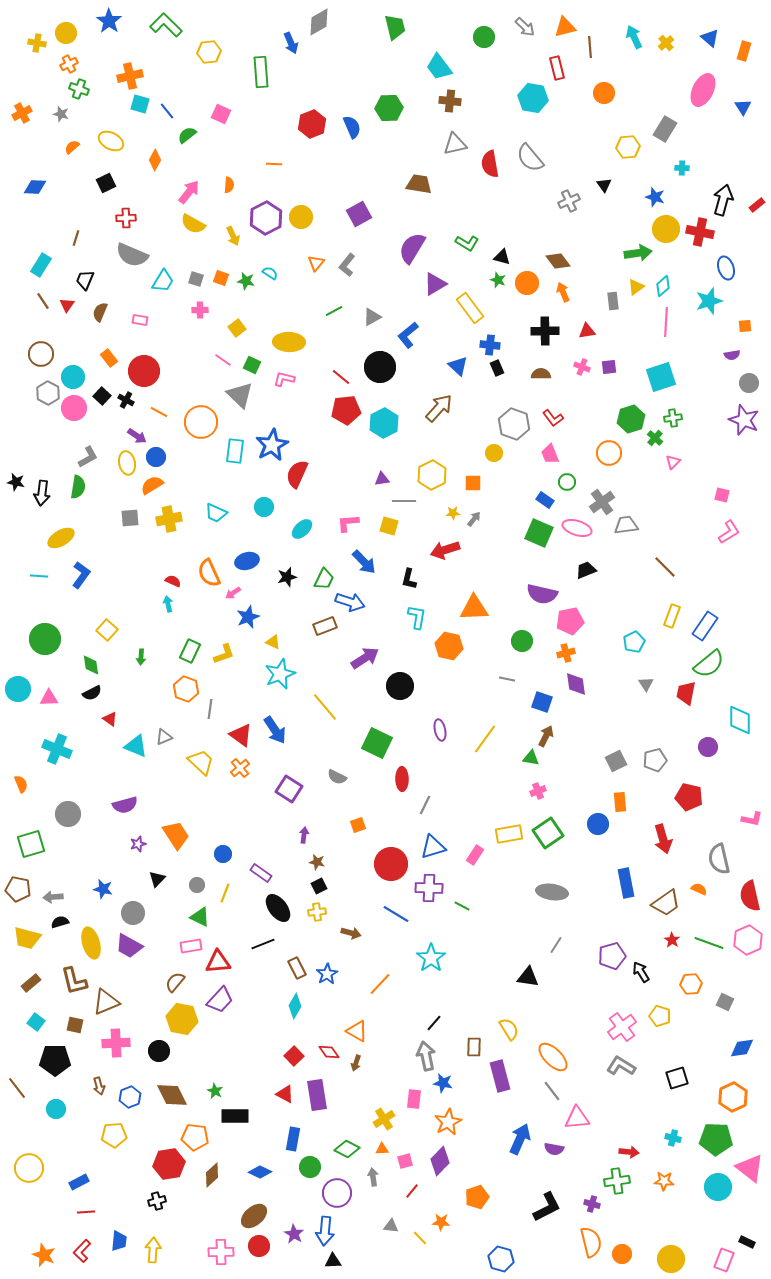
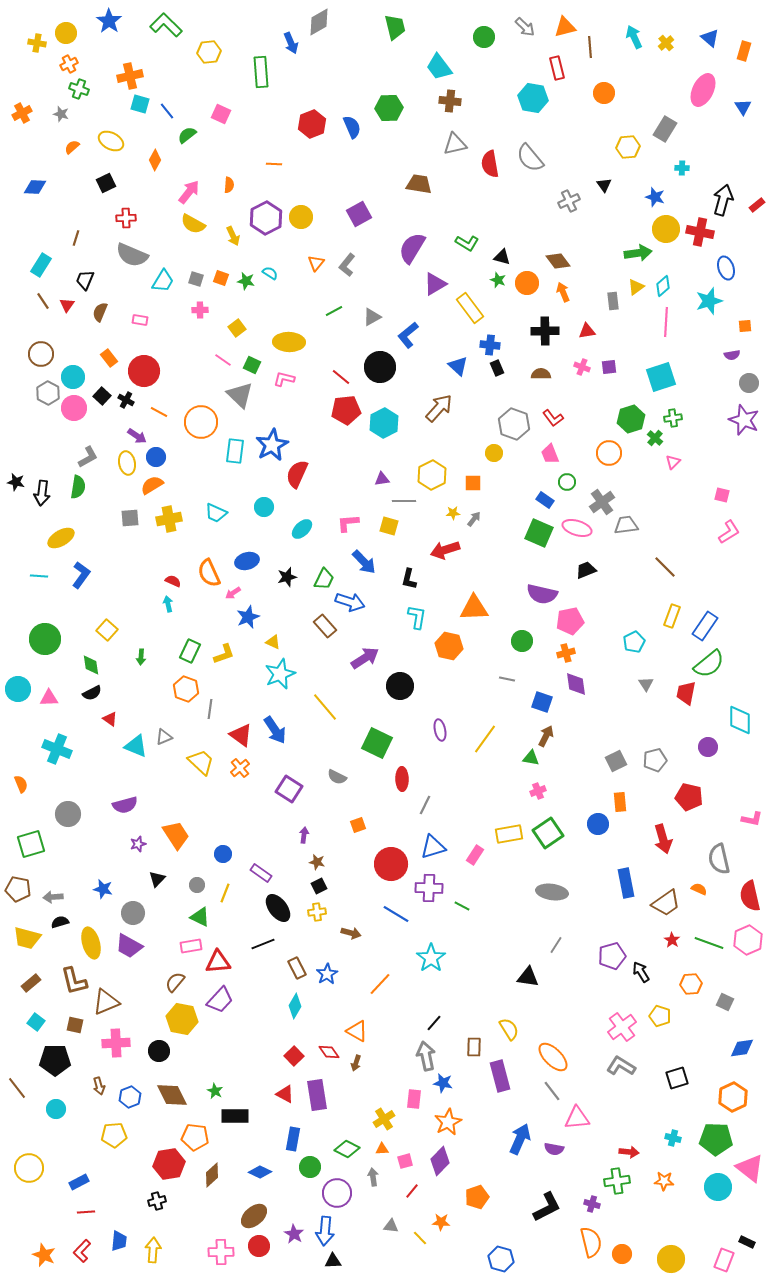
brown rectangle at (325, 626): rotated 70 degrees clockwise
